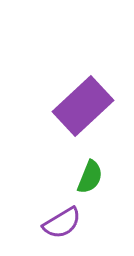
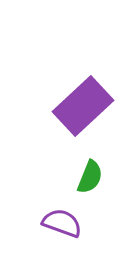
purple semicircle: rotated 129 degrees counterclockwise
